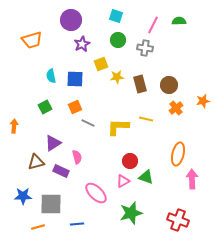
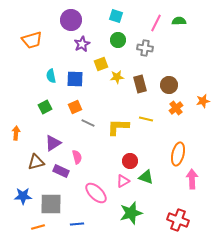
pink line: moved 3 px right, 2 px up
orange arrow: moved 2 px right, 7 px down
